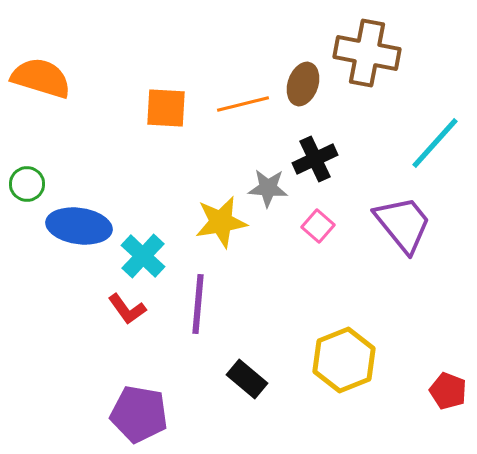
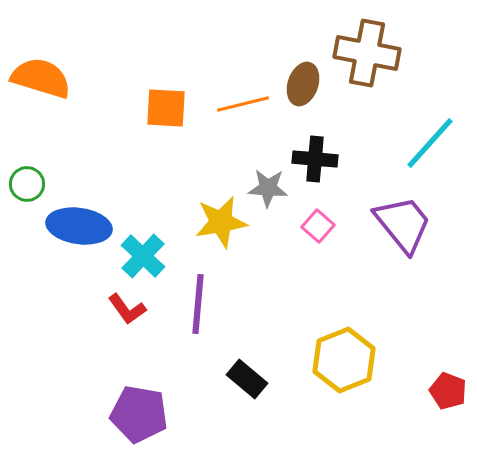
cyan line: moved 5 px left
black cross: rotated 30 degrees clockwise
